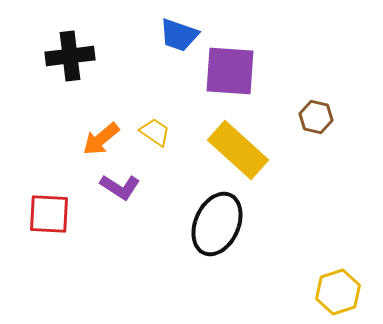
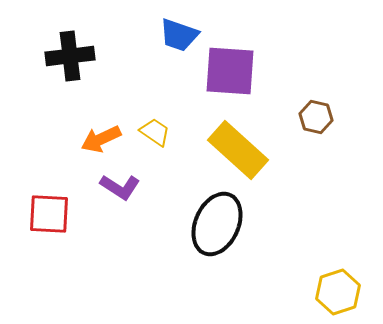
orange arrow: rotated 15 degrees clockwise
